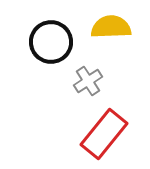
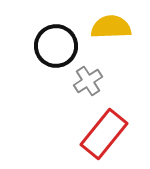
black circle: moved 5 px right, 4 px down
